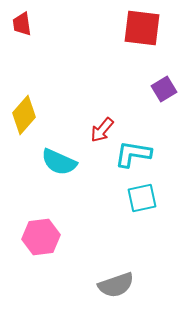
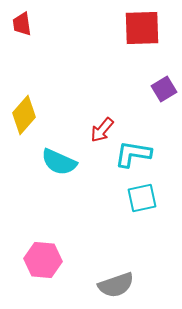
red square: rotated 9 degrees counterclockwise
pink hexagon: moved 2 px right, 23 px down; rotated 12 degrees clockwise
